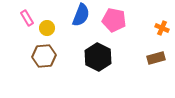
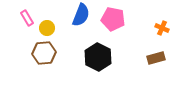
pink pentagon: moved 1 px left, 1 px up
brown hexagon: moved 3 px up
